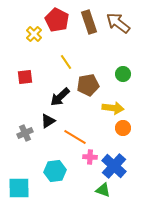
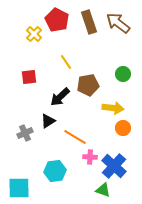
red square: moved 4 px right
